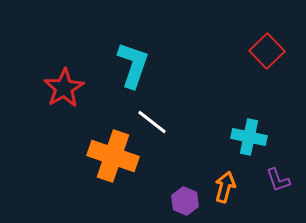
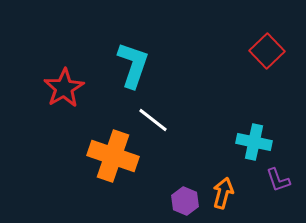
white line: moved 1 px right, 2 px up
cyan cross: moved 5 px right, 5 px down
orange arrow: moved 2 px left, 6 px down
